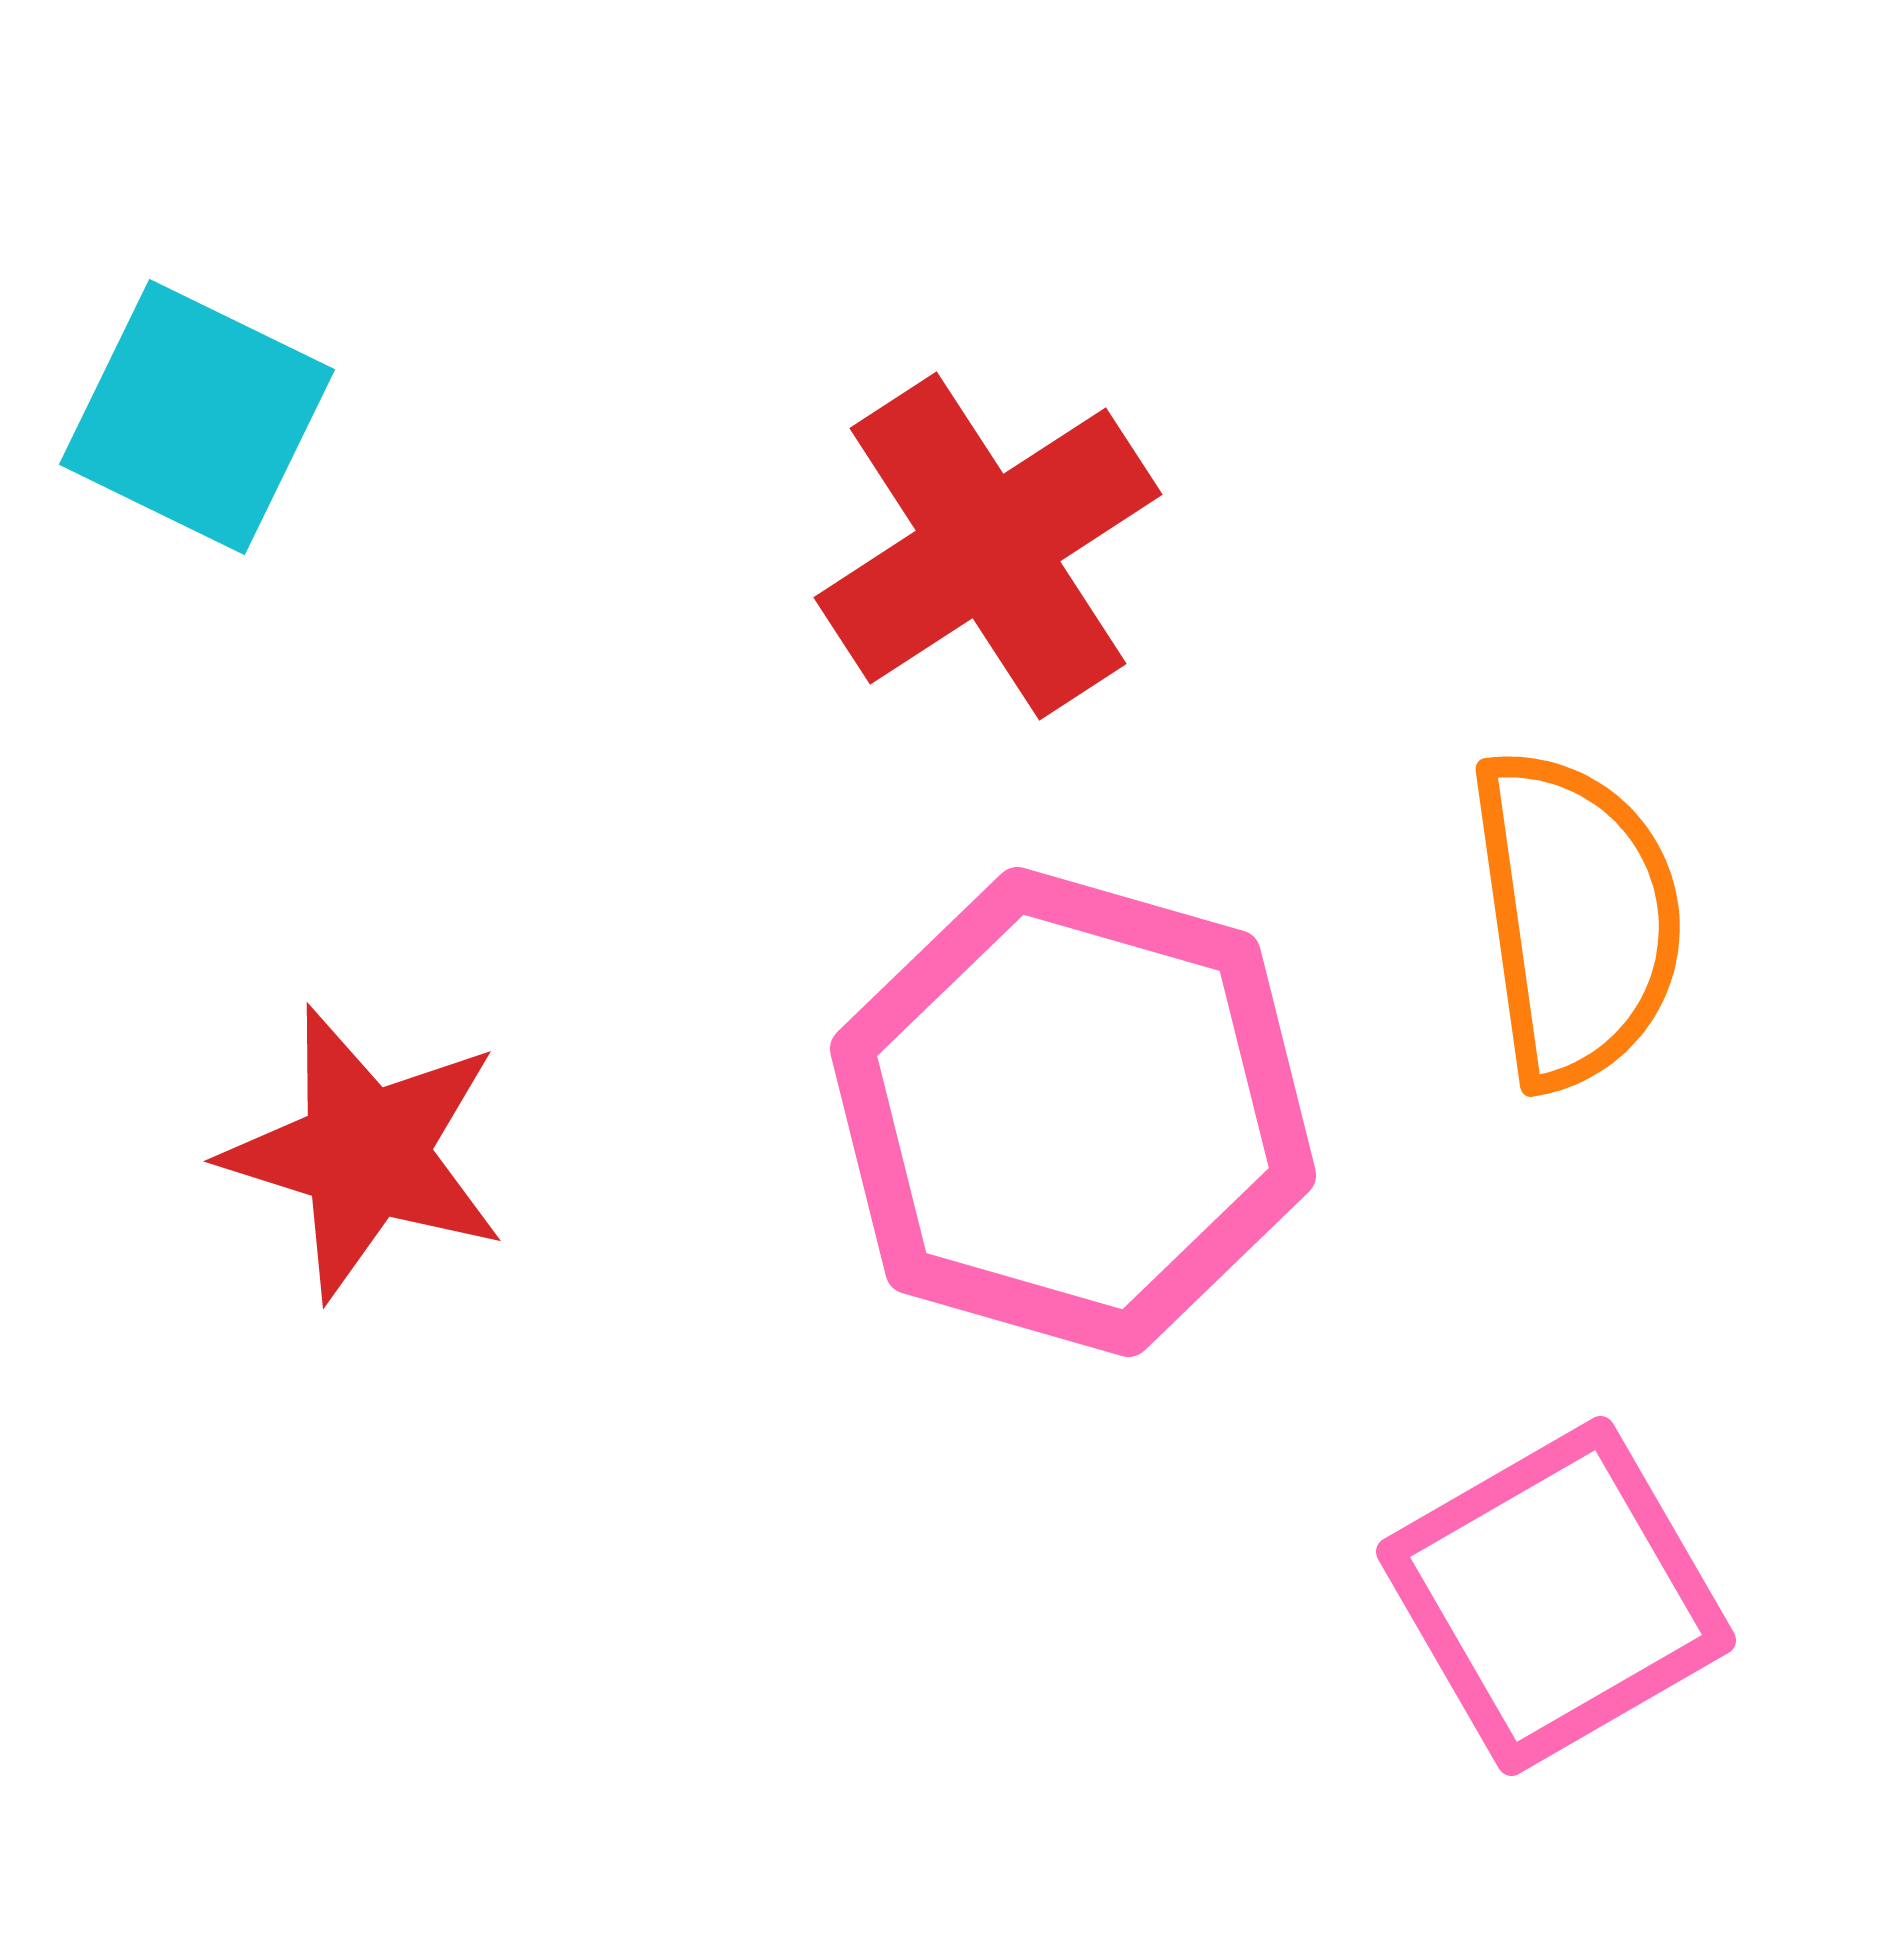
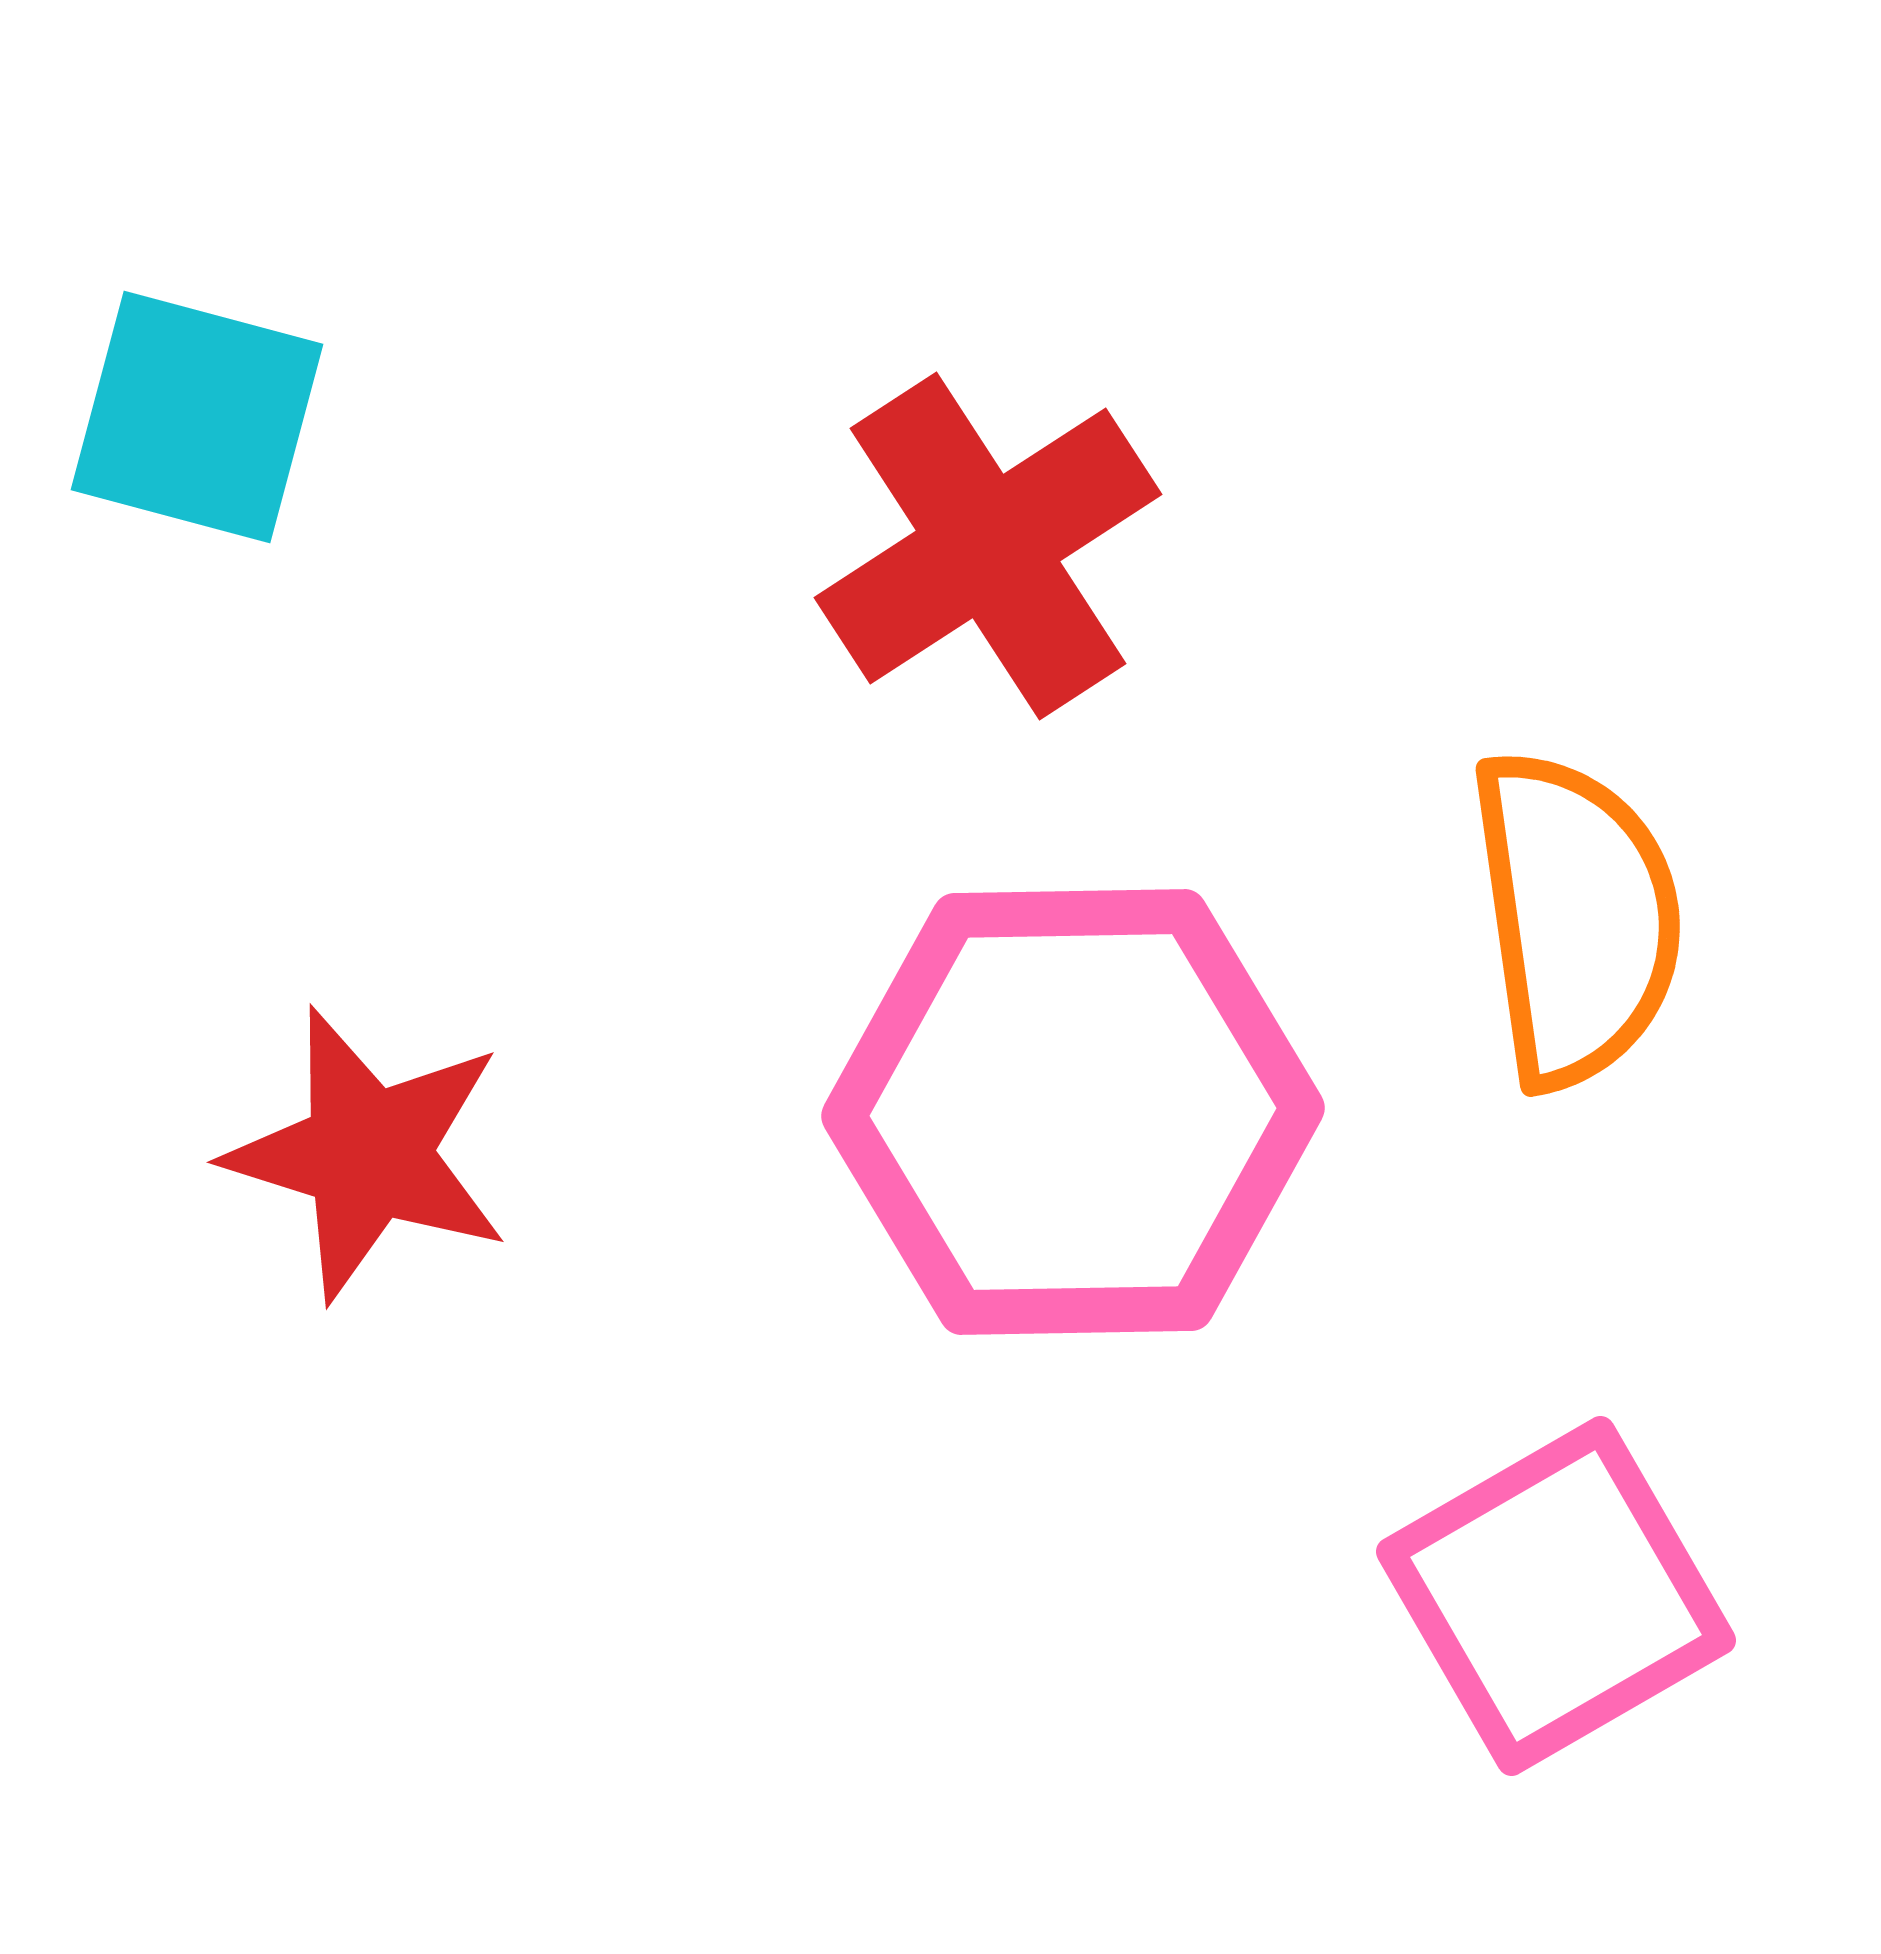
cyan square: rotated 11 degrees counterclockwise
pink hexagon: rotated 17 degrees counterclockwise
red star: moved 3 px right, 1 px down
